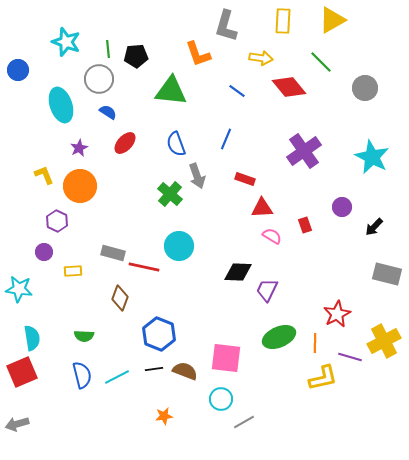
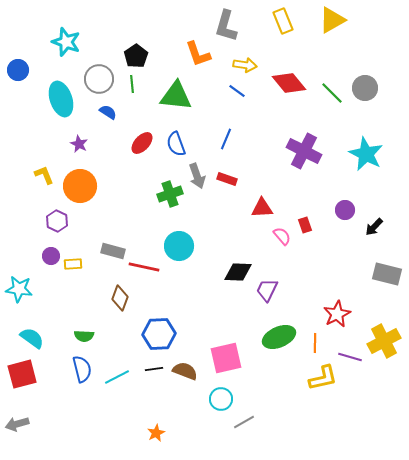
yellow rectangle at (283, 21): rotated 25 degrees counterclockwise
green line at (108, 49): moved 24 px right, 35 px down
black pentagon at (136, 56): rotated 30 degrees counterclockwise
yellow arrow at (261, 58): moved 16 px left, 7 px down
green line at (321, 62): moved 11 px right, 31 px down
red diamond at (289, 87): moved 4 px up
green triangle at (171, 91): moved 5 px right, 5 px down
cyan ellipse at (61, 105): moved 6 px up
red ellipse at (125, 143): moved 17 px right
purple star at (79, 148): moved 4 px up; rotated 18 degrees counterclockwise
purple cross at (304, 151): rotated 28 degrees counterclockwise
cyan star at (372, 157): moved 6 px left, 3 px up
red rectangle at (245, 179): moved 18 px left
green cross at (170, 194): rotated 30 degrees clockwise
purple circle at (342, 207): moved 3 px right, 3 px down
pink semicircle at (272, 236): moved 10 px right; rotated 18 degrees clockwise
purple circle at (44, 252): moved 7 px right, 4 px down
gray rectangle at (113, 253): moved 2 px up
yellow rectangle at (73, 271): moved 7 px up
blue hexagon at (159, 334): rotated 24 degrees counterclockwise
cyan semicircle at (32, 338): rotated 45 degrees counterclockwise
pink square at (226, 358): rotated 20 degrees counterclockwise
red square at (22, 372): moved 2 px down; rotated 8 degrees clockwise
blue semicircle at (82, 375): moved 6 px up
orange star at (164, 416): moved 8 px left, 17 px down; rotated 18 degrees counterclockwise
